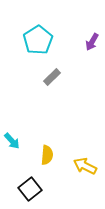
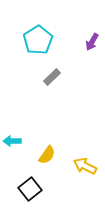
cyan arrow: rotated 132 degrees clockwise
yellow semicircle: rotated 30 degrees clockwise
